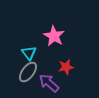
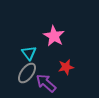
gray ellipse: moved 1 px left, 1 px down
purple arrow: moved 3 px left
